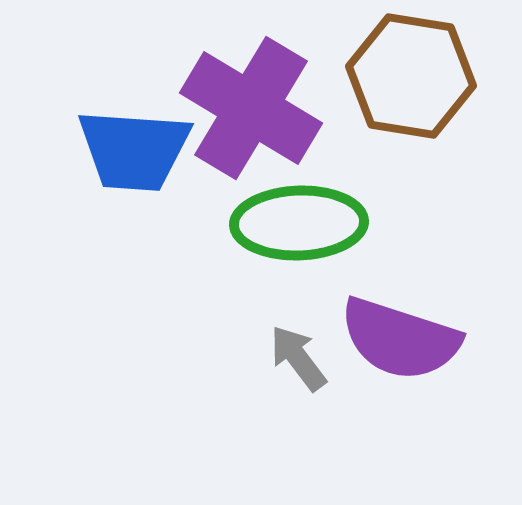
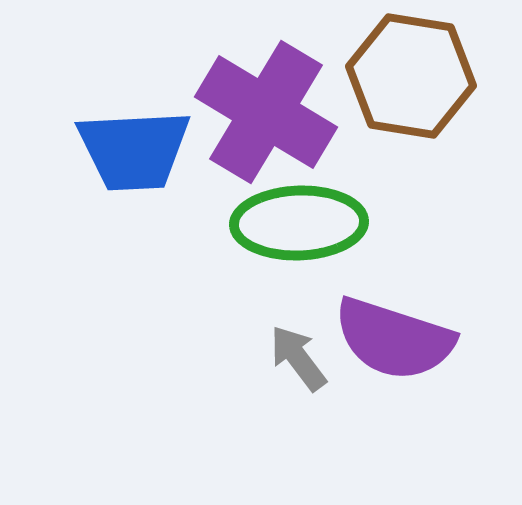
purple cross: moved 15 px right, 4 px down
blue trapezoid: rotated 7 degrees counterclockwise
purple semicircle: moved 6 px left
